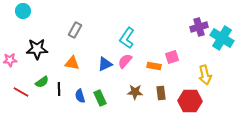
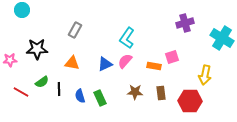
cyan circle: moved 1 px left, 1 px up
purple cross: moved 14 px left, 4 px up
yellow arrow: rotated 24 degrees clockwise
